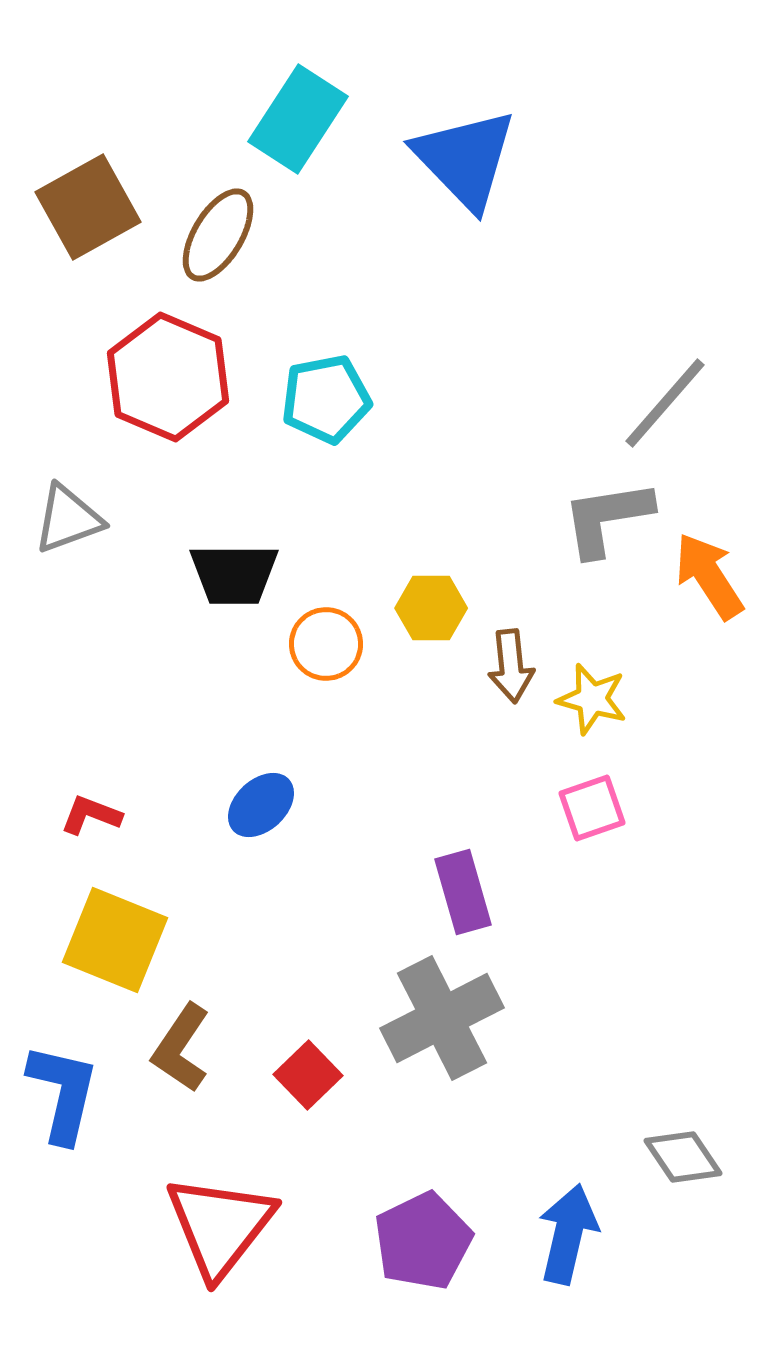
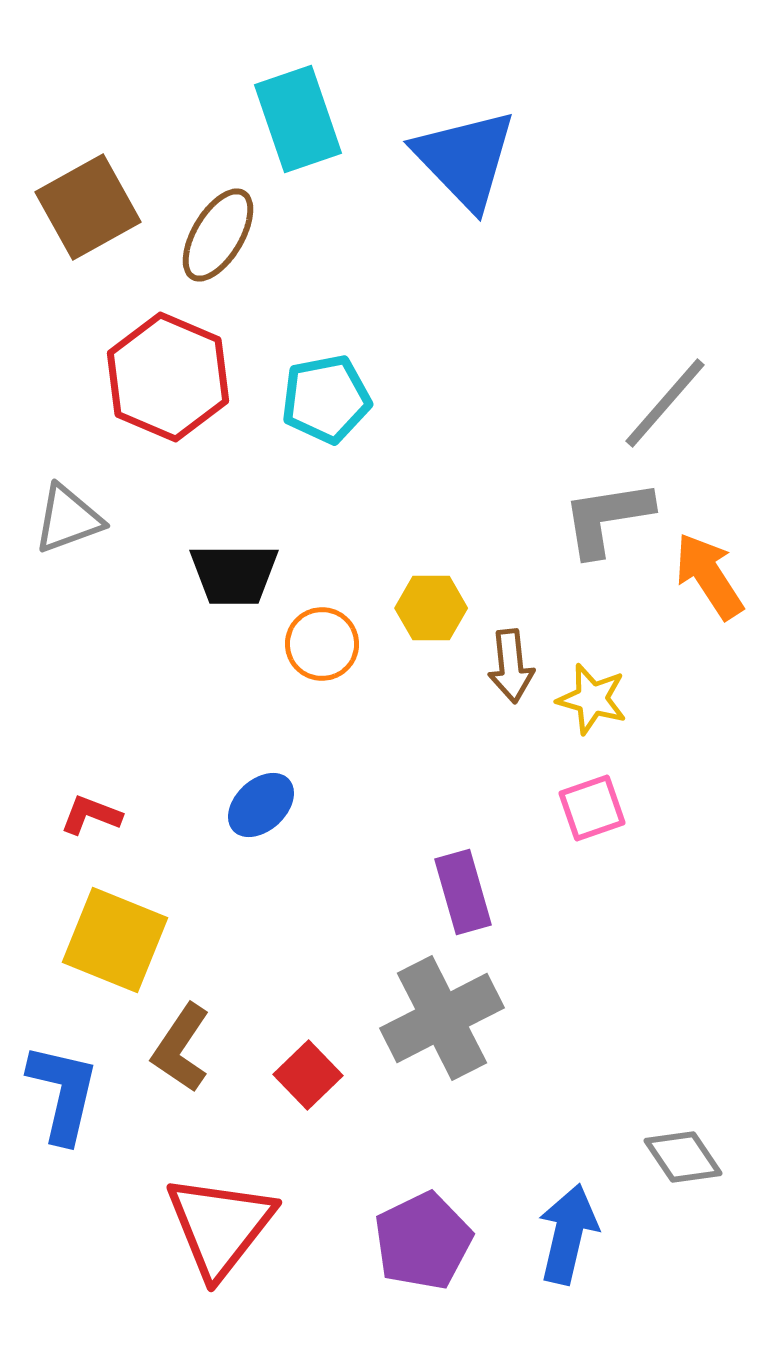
cyan rectangle: rotated 52 degrees counterclockwise
orange circle: moved 4 px left
